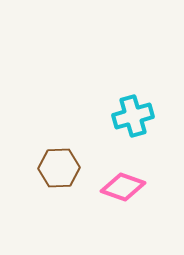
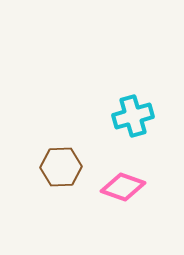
brown hexagon: moved 2 px right, 1 px up
